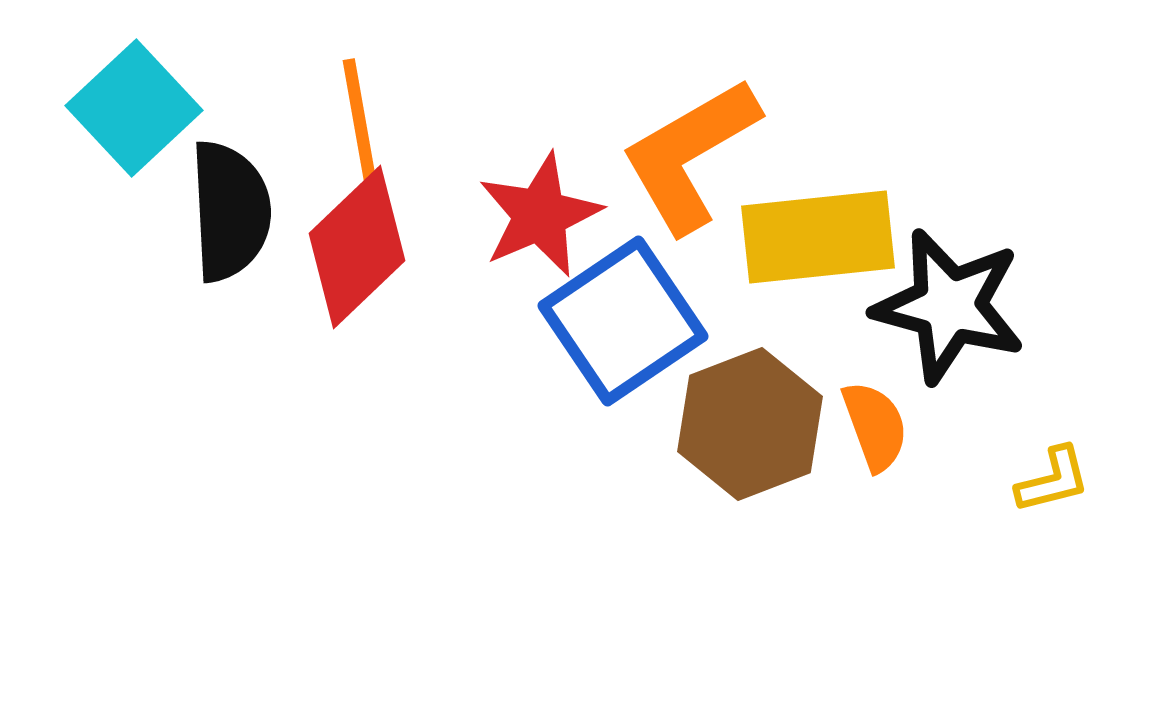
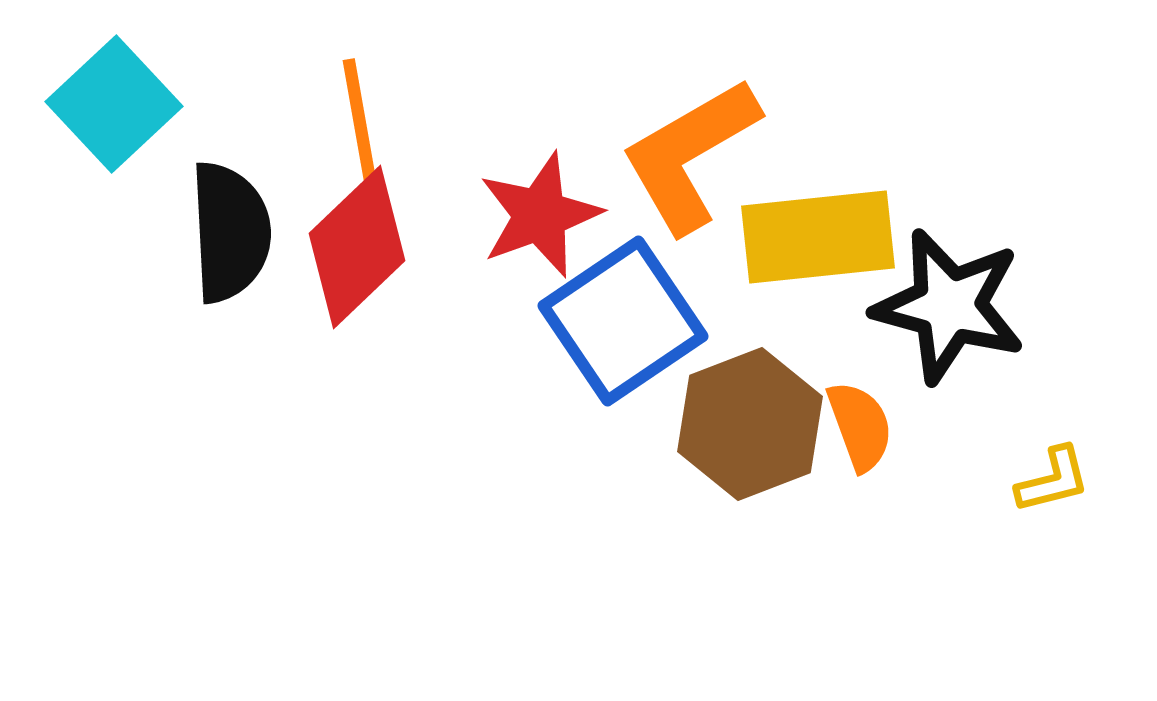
cyan square: moved 20 px left, 4 px up
black semicircle: moved 21 px down
red star: rotated 3 degrees clockwise
orange semicircle: moved 15 px left
